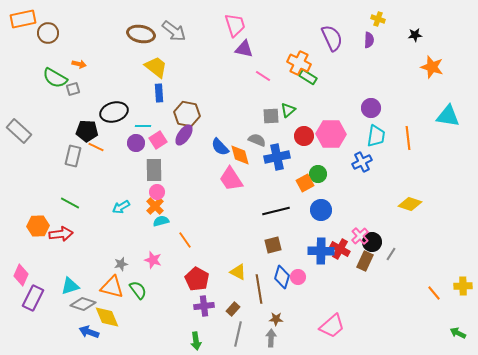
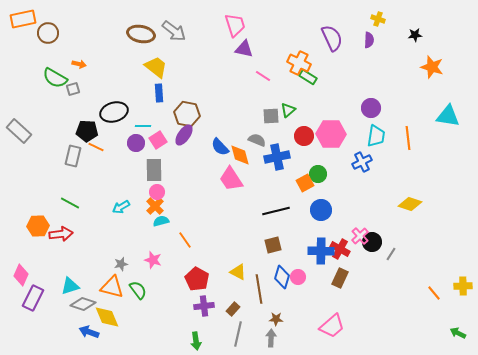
brown rectangle at (365, 261): moved 25 px left, 17 px down
